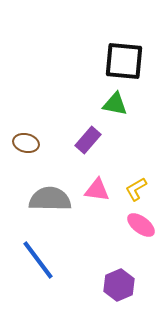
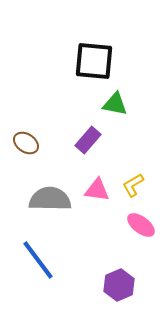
black square: moved 30 px left
brown ellipse: rotated 20 degrees clockwise
yellow L-shape: moved 3 px left, 4 px up
